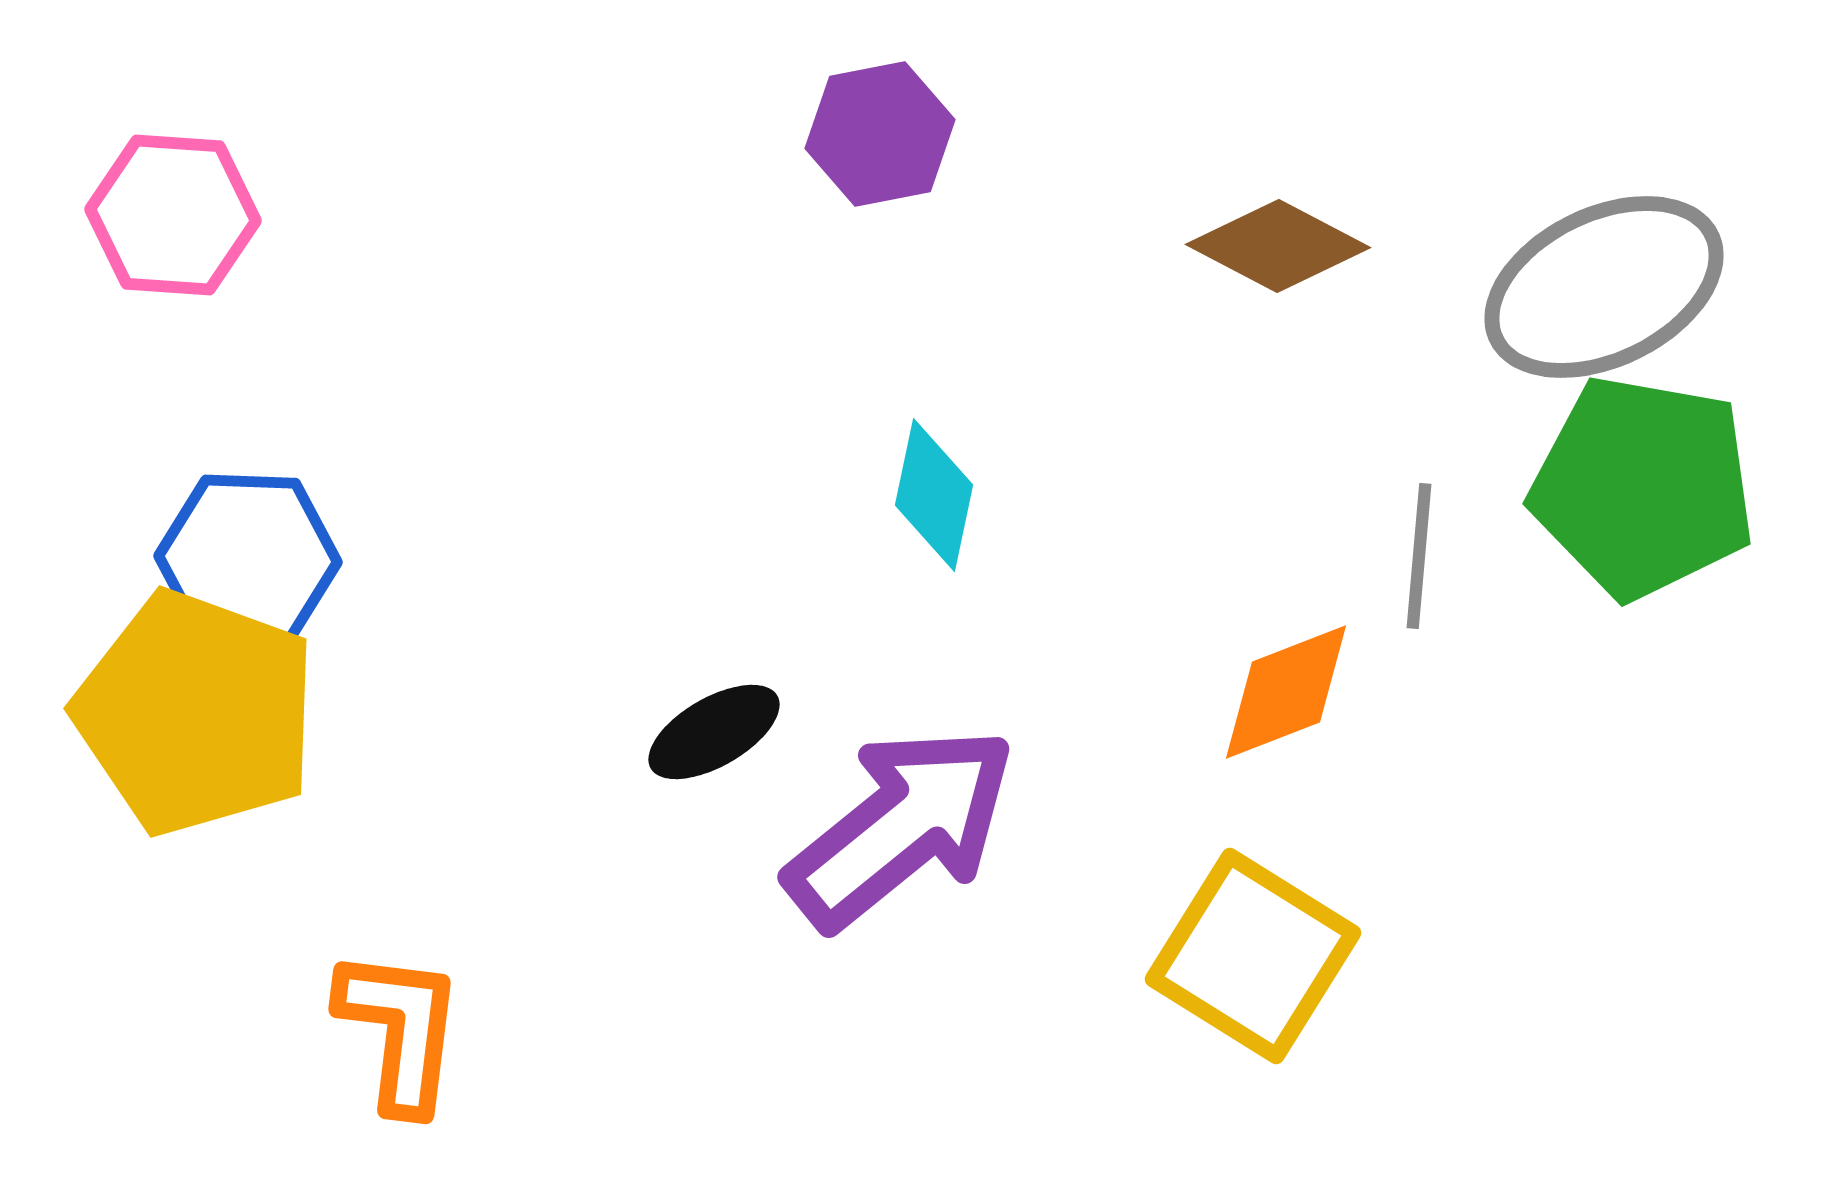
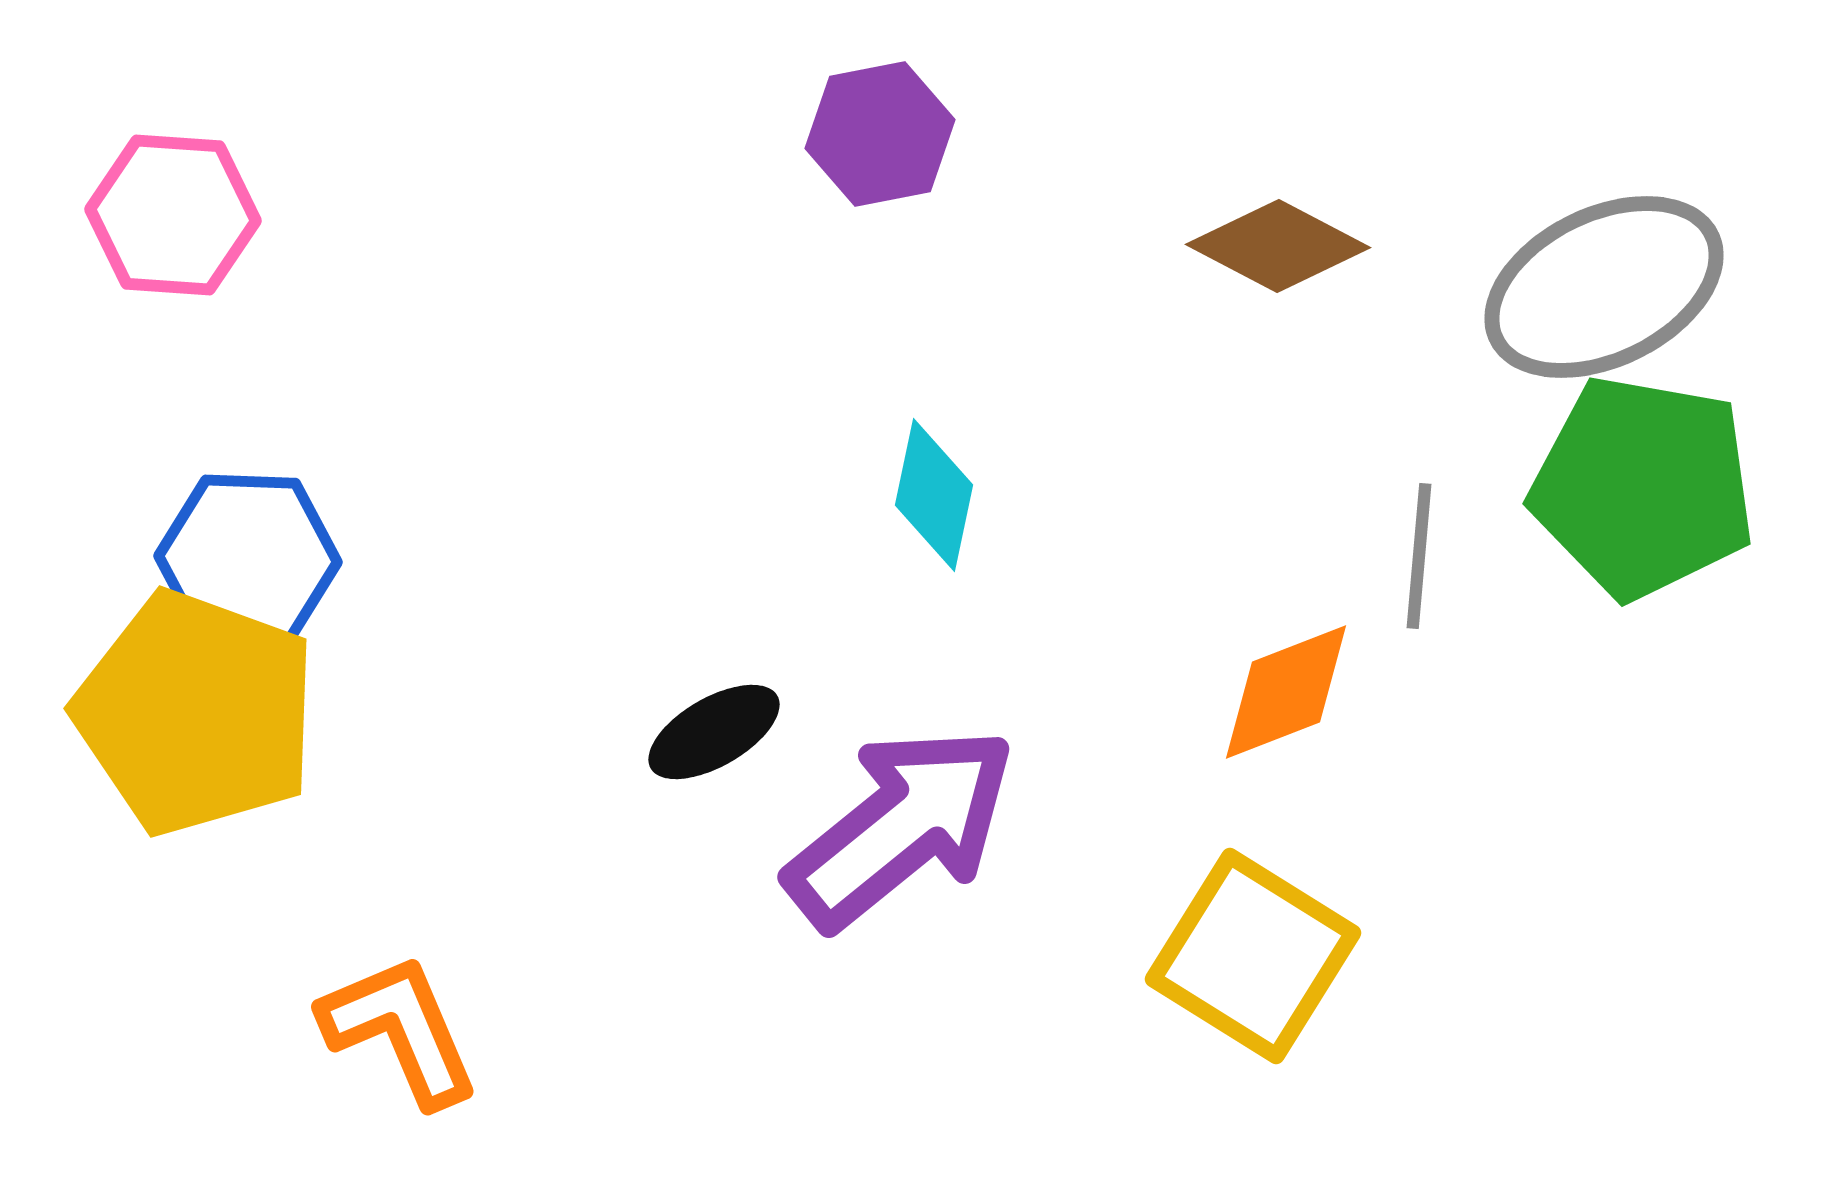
orange L-shape: rotated 30 degrees counterclockwise
